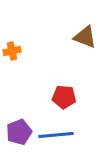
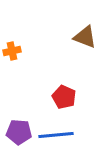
red pentagon: rotated 20 degrees clockwise
purple pentagon: rotated 25 degrees clockwise
